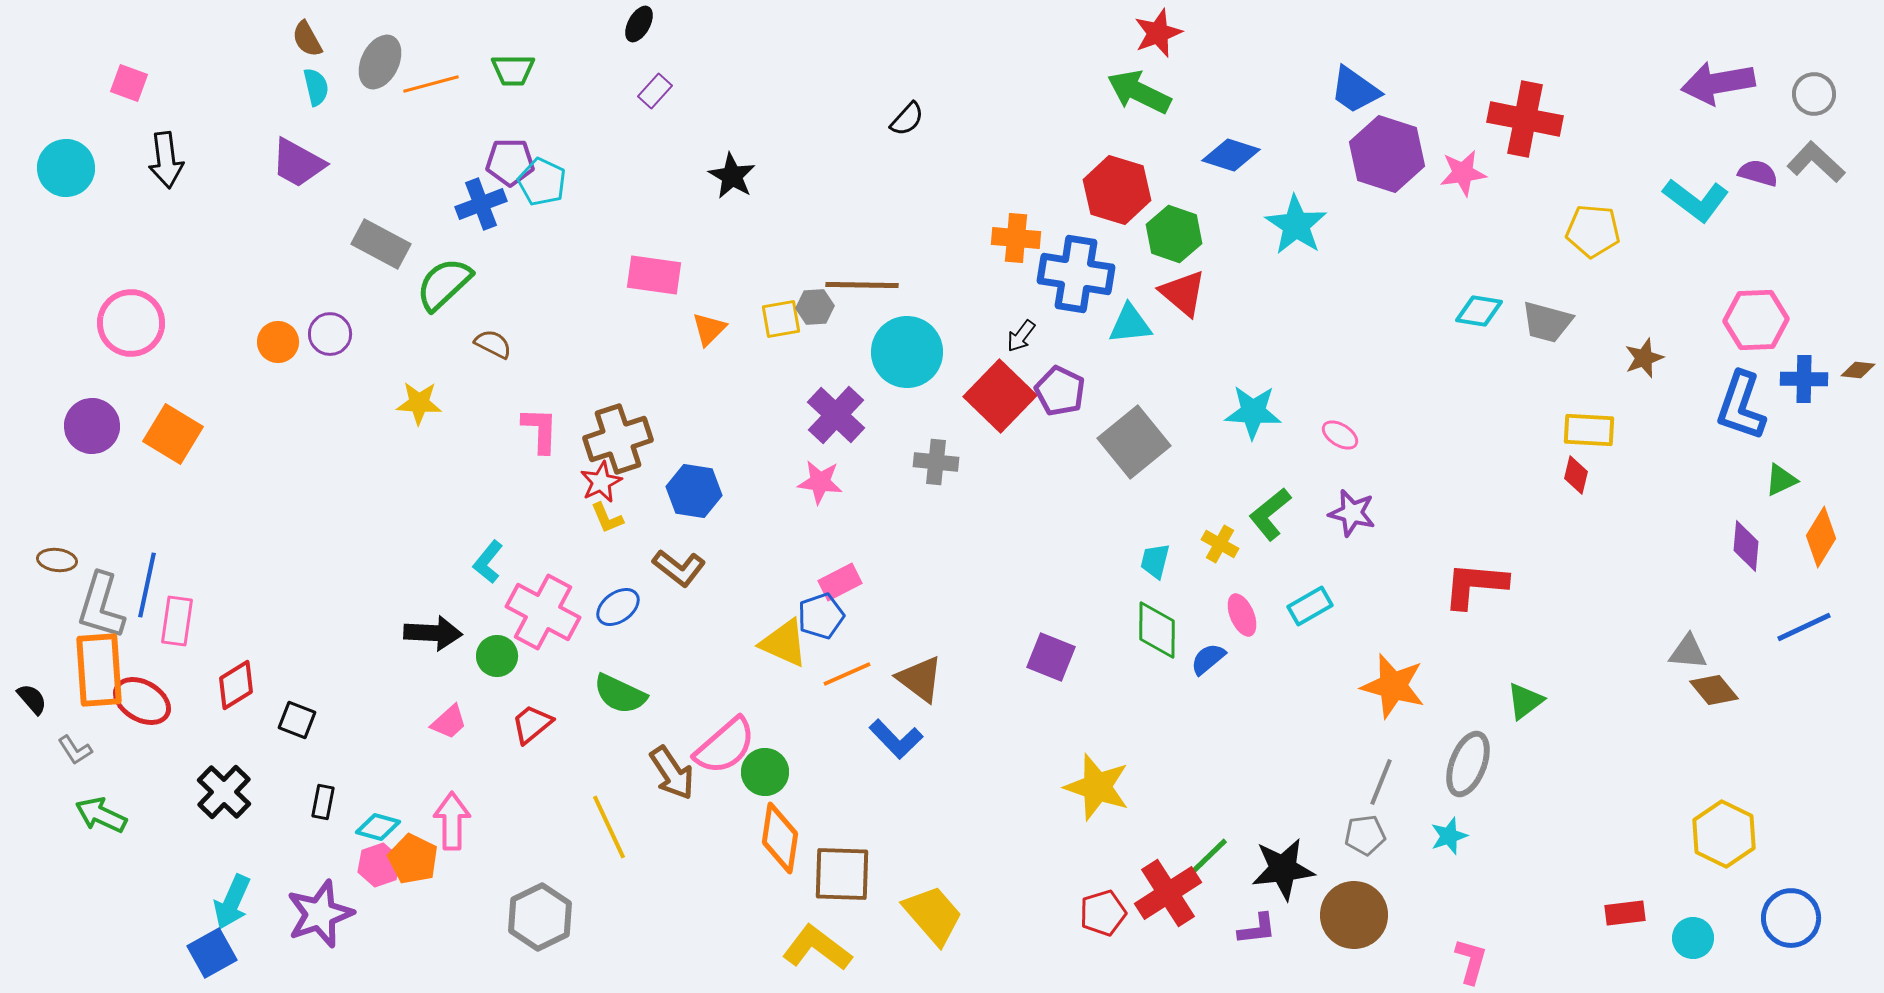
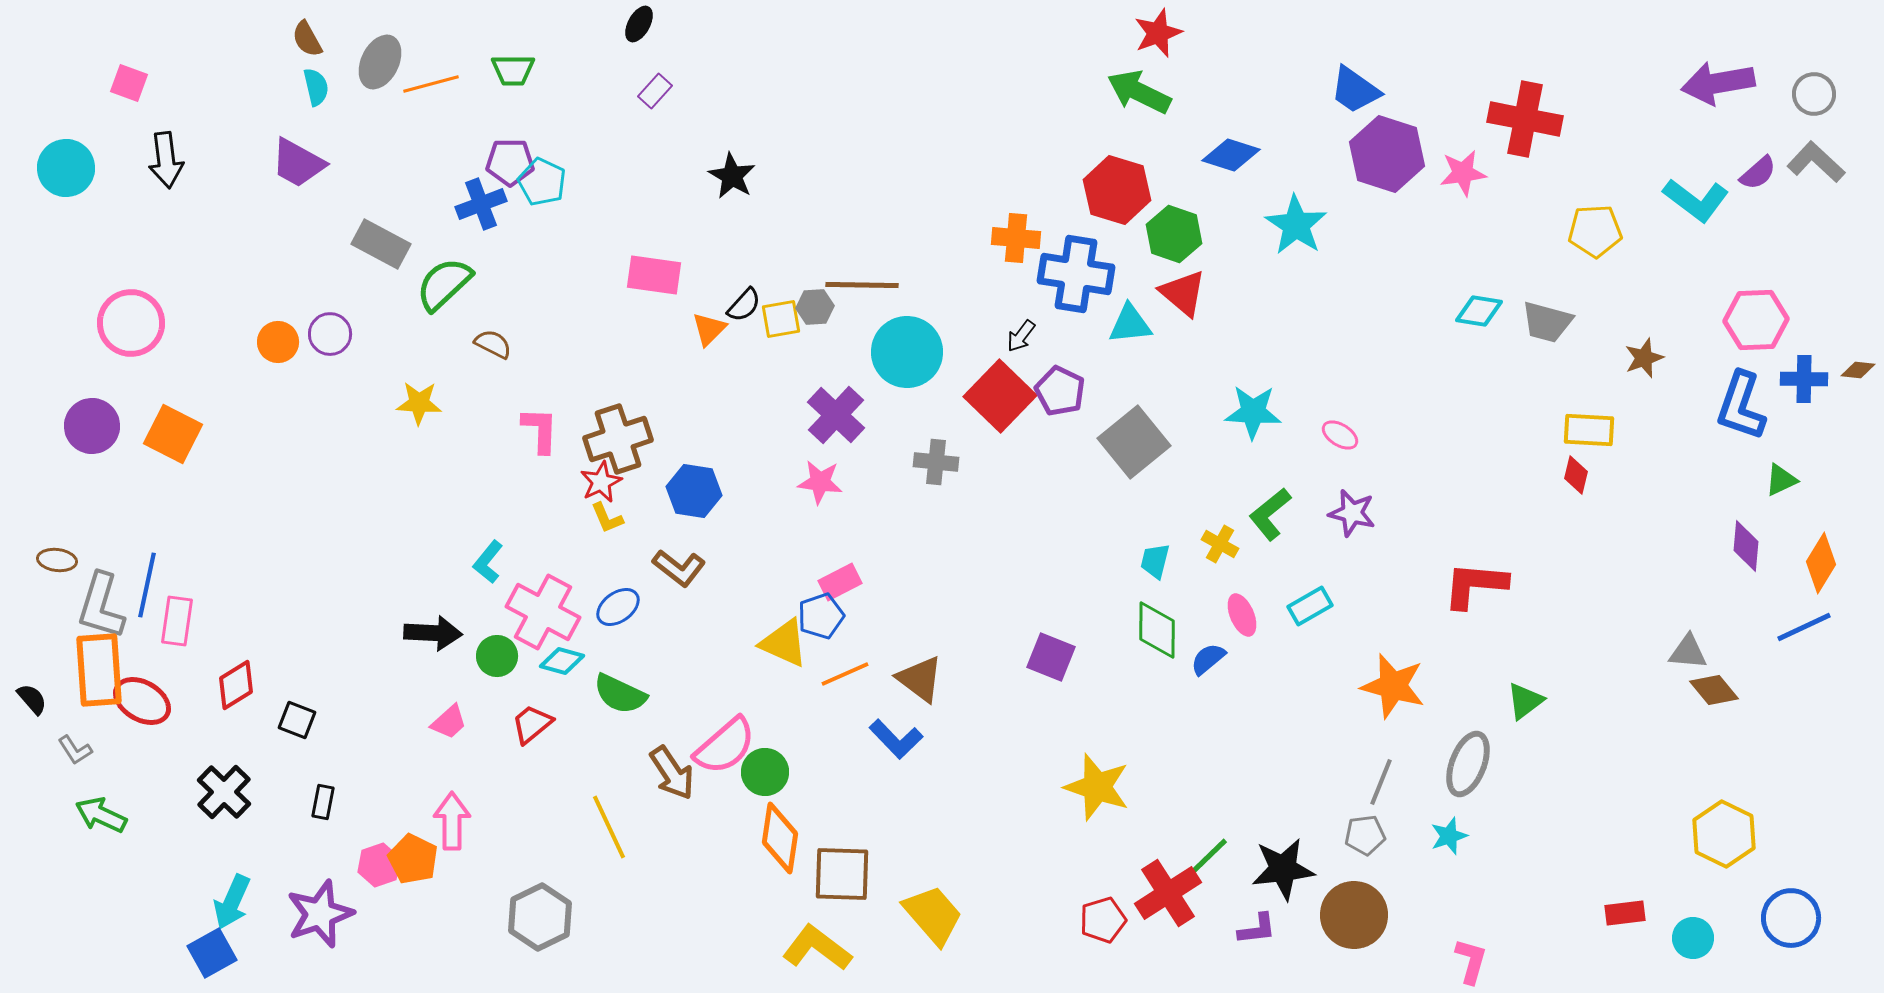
black semicircle at (907, 119): moved 163 px left, 186 px down
purple semicircle at (1758, 173): rotated 123 degrees clockwise
yellow pentagon at (1593, 231): moved 2 px right; rotated 8 degrees counterclockwise
orange square at (173, 434): rotated 4 degrees counterclockwise
orange diamond at (1821, 537): moved 26 px down
orange line at (847, 674): moved 2 px left
cyan diamond at (378, 827): moved 184 px right, 166 px up
red pentagon at (1103, 913): moved 7 px down
